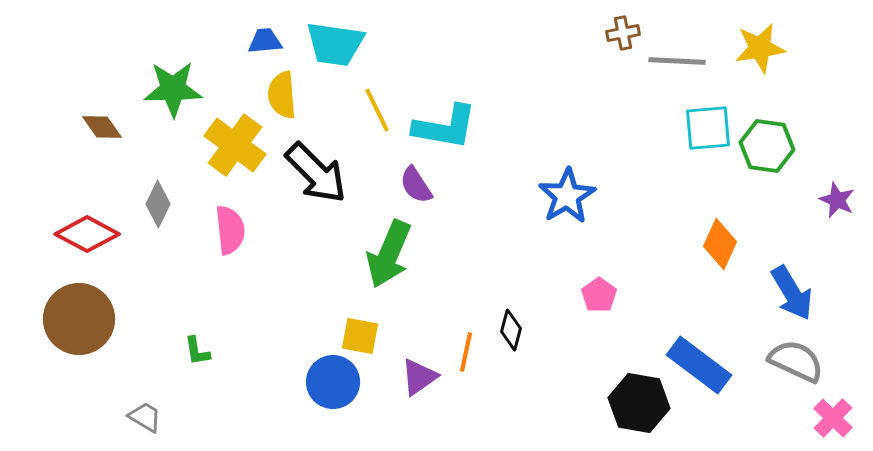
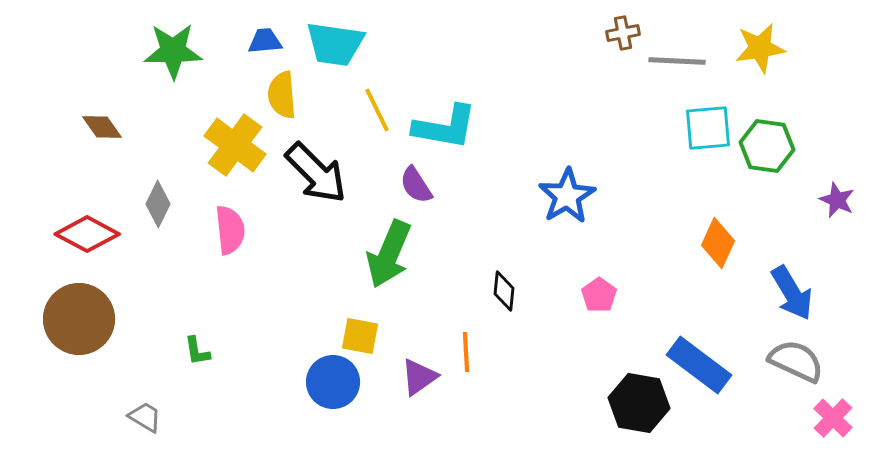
green star: moved 38 px up
orange diamond: moved 2 px left, 1 px up
black diamond: moved 7 px left, 39 px up; rotated 9 degrees counterclockwise
orange line: rotated 15 degrees counterclockwise
